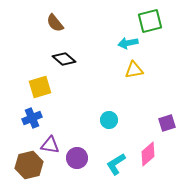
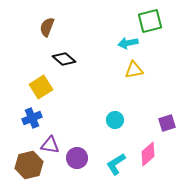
brown semicircle: moved 8 px left, 4 px down; rotated 60 degrees clockwise
yellow square: moved 1 px right; rotated 15 degrees counterclockwise
cyan circle: moved 6 px right
